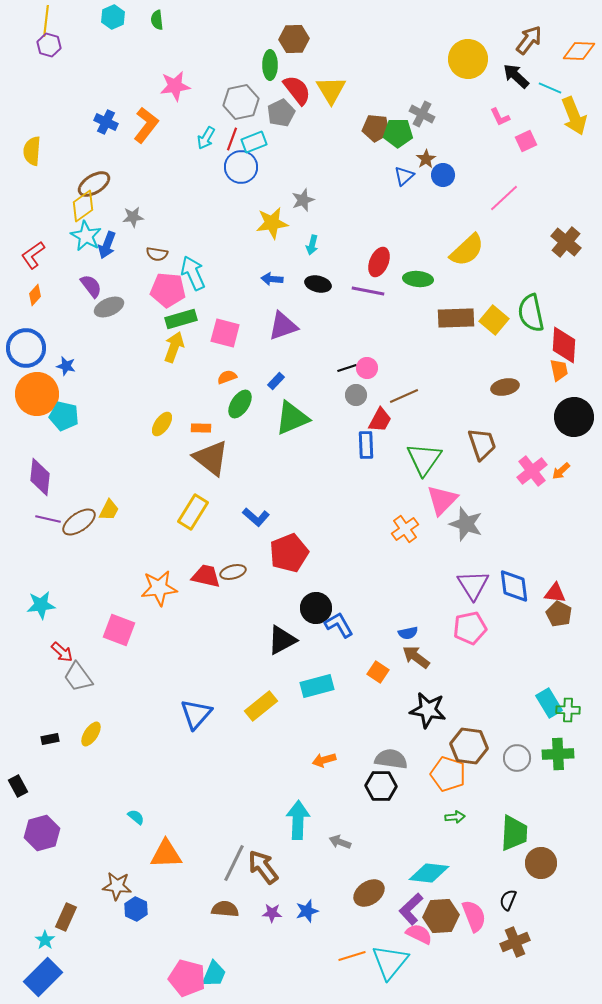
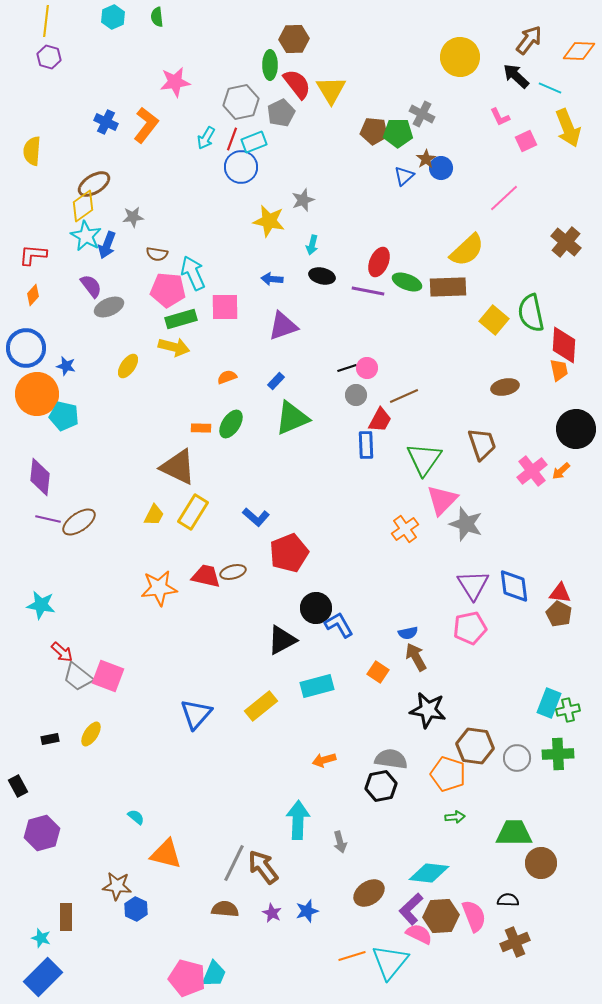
green semicircle at (157, 20): moved 3 px up
purple hexagon at (49, 45): moved 12 px down
yellow circle at (468, 59): moved 8 px left, 2 px up
pink star at (175, 86): moved 4 px up
red semicircle at (297, 90): moved 6 px up
yellow arrow at (574, 116): moved 6 px left, 12 px down
brown pentagon at (376, 128): moved 2 px left, 3 px down
blue circle at (443, 175): moved 2 px left, 7 px up
yellow star at (272, 223): moved 3 px left, 2 px up; rotated 20 degrees clockwise
red L-shape at (33, 255): rotated 40 degrees clockwise
green ellipse at (418, 279): moved 11 px left, 3 px down; rotated 16 degrees clockwise
black ellipse at (318, 284): moved 4 px right, 8 px up
orange diamond at (35, 295): moved 2 px left
brown rectangle at (456, 318): moved 8 px left, 31 px up
pink square at (225, 333): moved 26 px up; rotated 16 degrees counterclockwise
yellow arrow at (174, 347): rotated 84 degrees clockwise
green ellipse at (240, 404): moved 9 px left, 20 px down
black circle at (574, 417): moved 2 px right, 12 px down
yellow ellipse at (162, 424): moved 34 px left, 58 px up
brown triangle at (211, 458): moved 33 px left, 9 px down; rotated 12 degrees counterclockwise
yellow trapezoid at (109, 510): moved 45 px right, 5 px down
red triangle at (555, 593): moved 5 px right
cyan star at (41, 605): rotated 16 degrees clockwise
pink square at (119, 630): moved 11 px left, 46 px down
brown arrow at (416, 657): rotated 24 degrees clockwise
gray trapezoid at (78, 677): rotated 16 degrees counterclockwise
cyan rectangle at (549, 703): rotated 52 degrees clockwise
green cross at (568, 710): rotated 15 degrees counterclockwise
brown hexagon at (469, 746): moved 6 px right
black hexagon at (381, 786): rotated 12 degrees counterclockwise
green trapezoid at (514, 833): rotated 93 degrees counterclockwise
gray arrow at (340, 842): rotated 125 degrees counterclockwise
orange triangle at (166, 854): rotated 16 degrees clockwise
black semicircle at (508, 900): rotated 70 degrees clockwise
purple star at (272, 913): rotated 24 degrees clockwise
brown rectangle at (66, 917): rotated 24 degrees counterclockwise
cyan star at (45, 940): moved 4 px left, 2 px up; rotated 18 degrees counterclockwise
